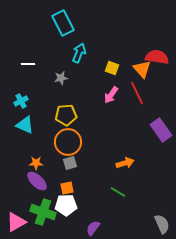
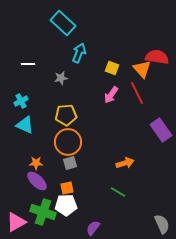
cyan rectangle: rotated 20 degrees counterclockwise
